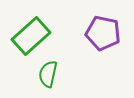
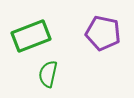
green rectangle: rotated 21 degrees clockwise
